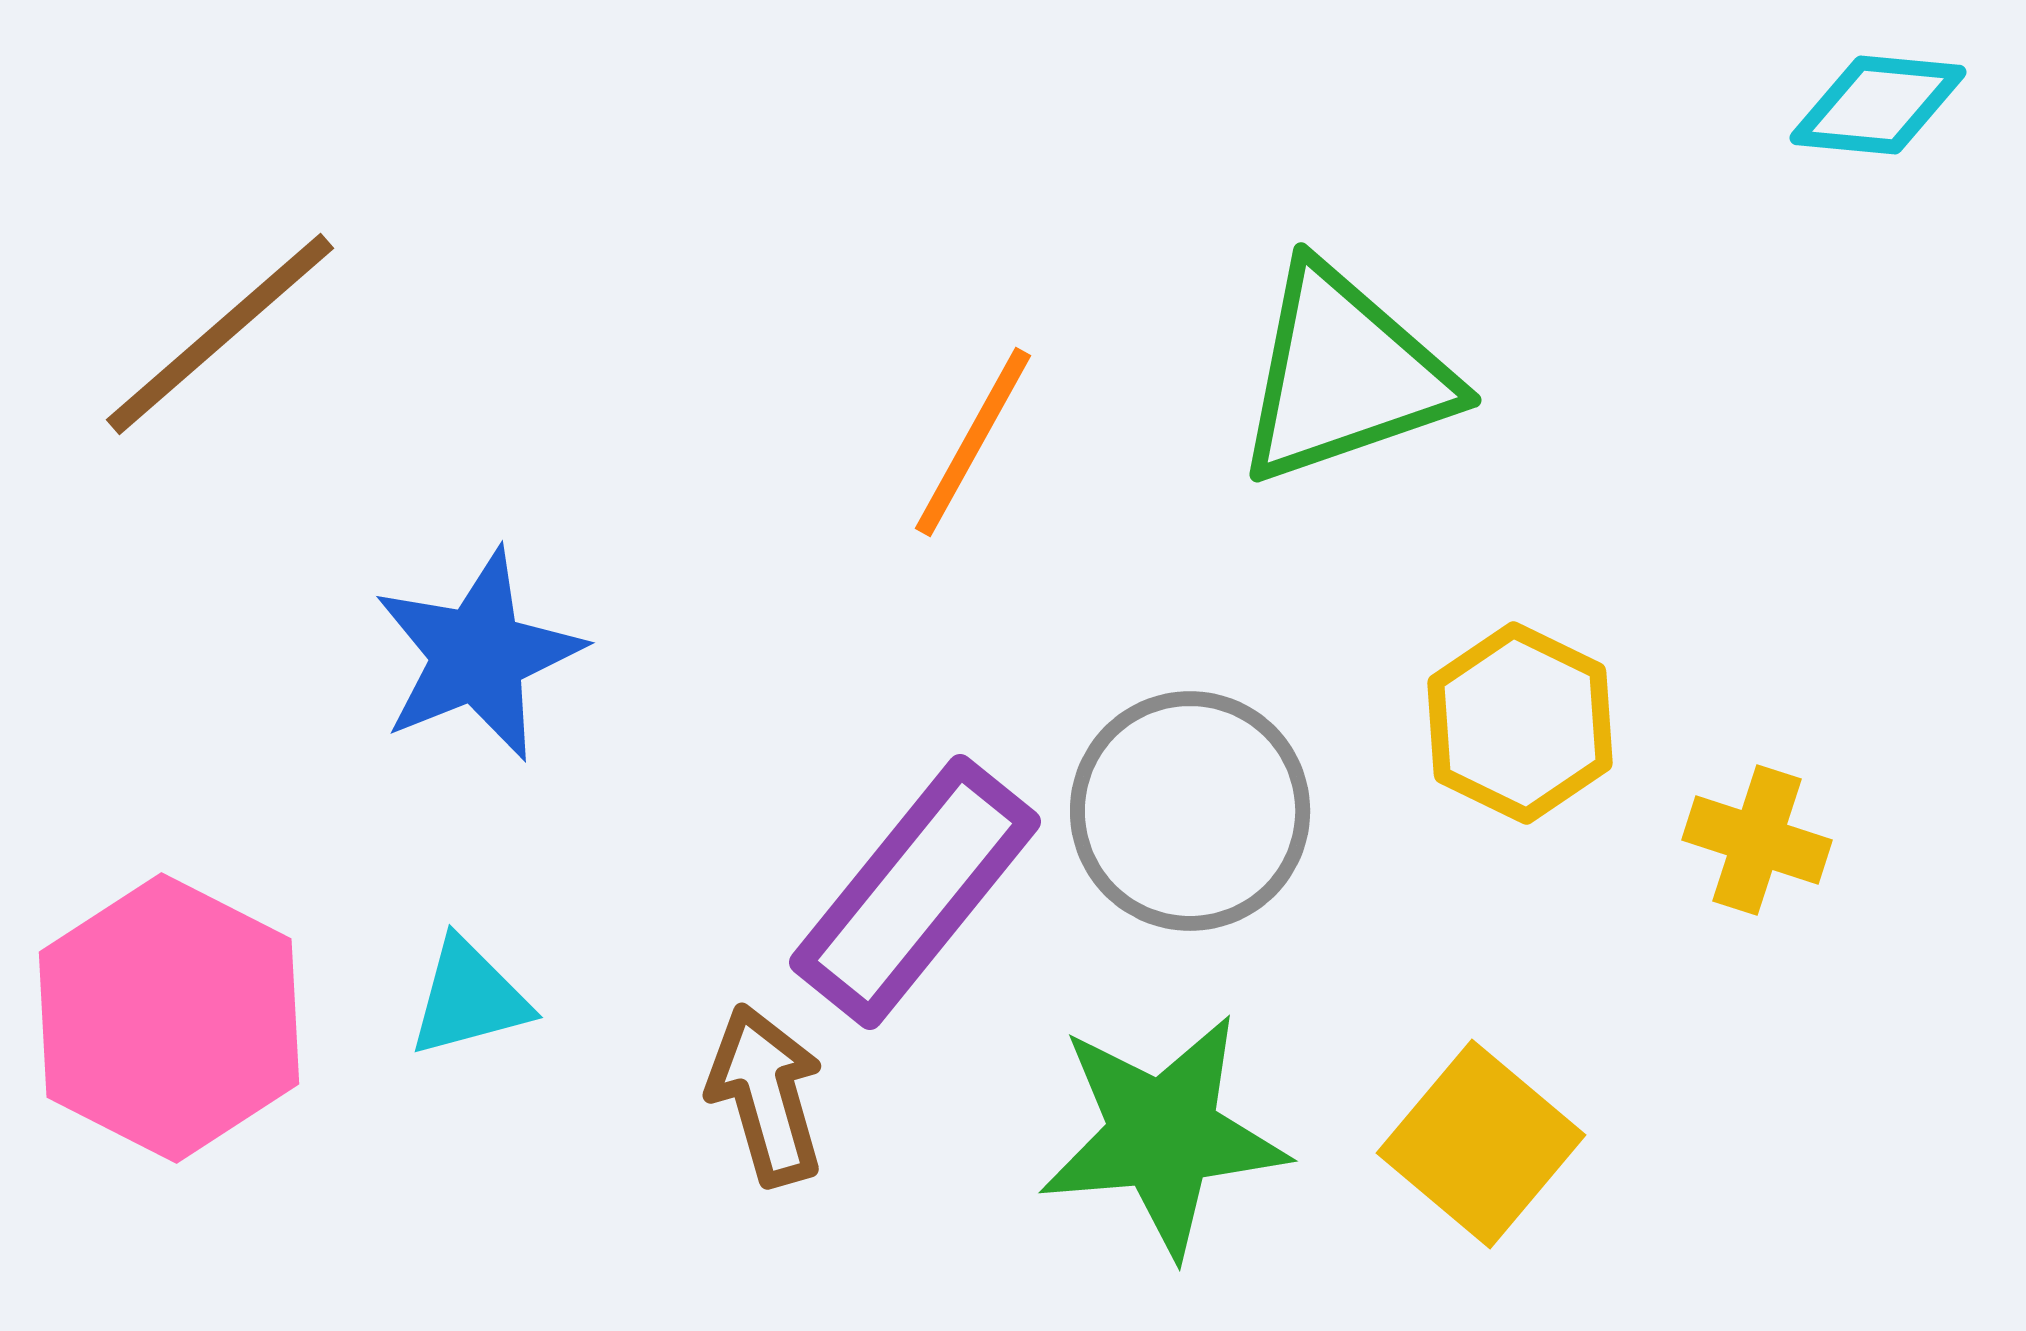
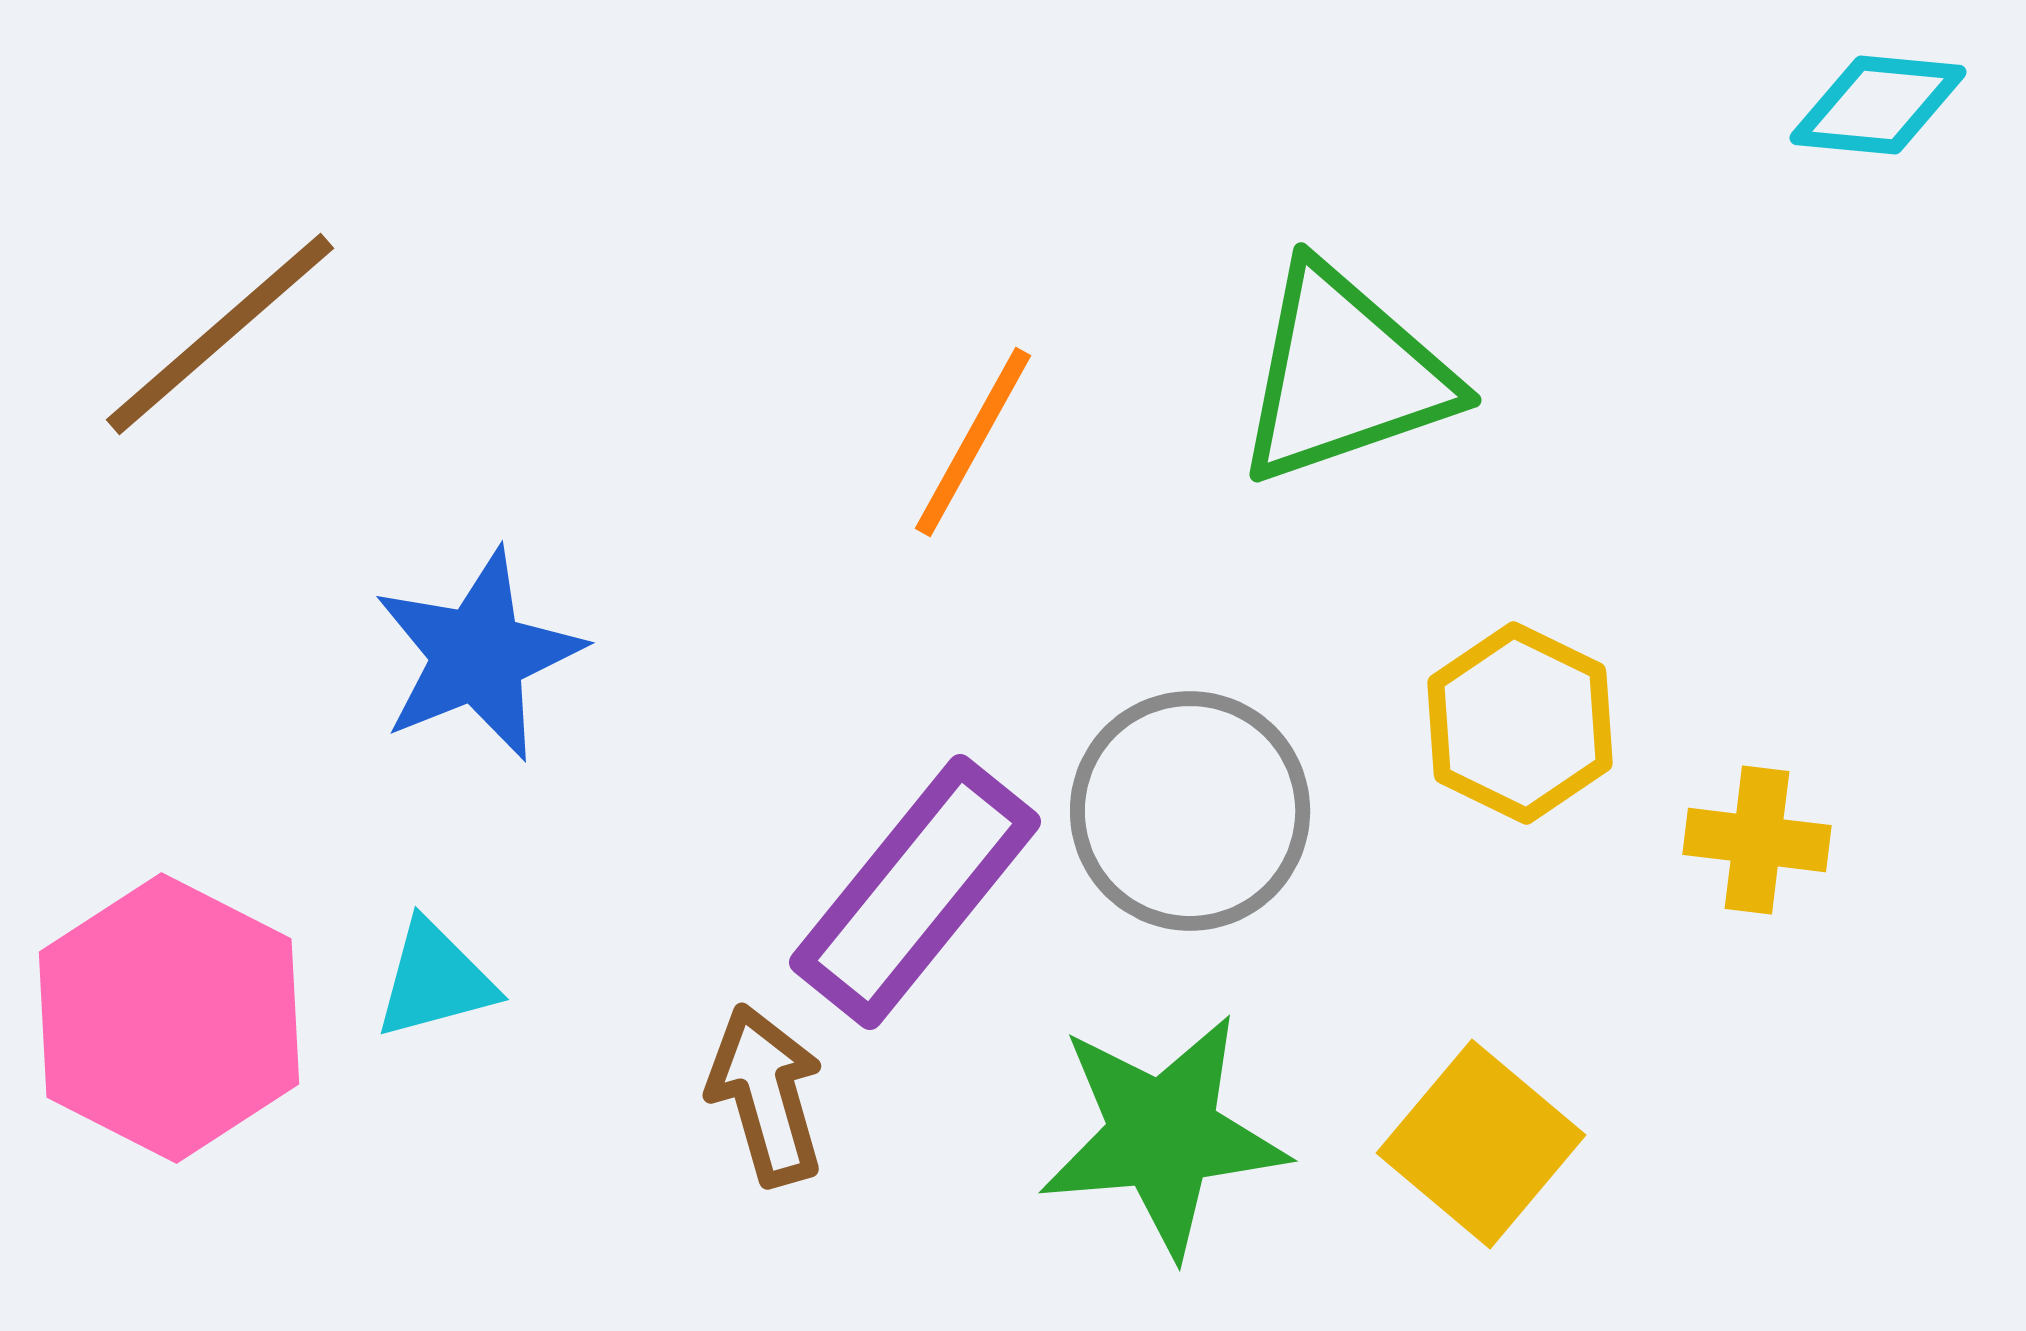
yellow cross: rotated 11 degrees counterclockwise
cyan triangle: moved 34 px left, 18 px up
